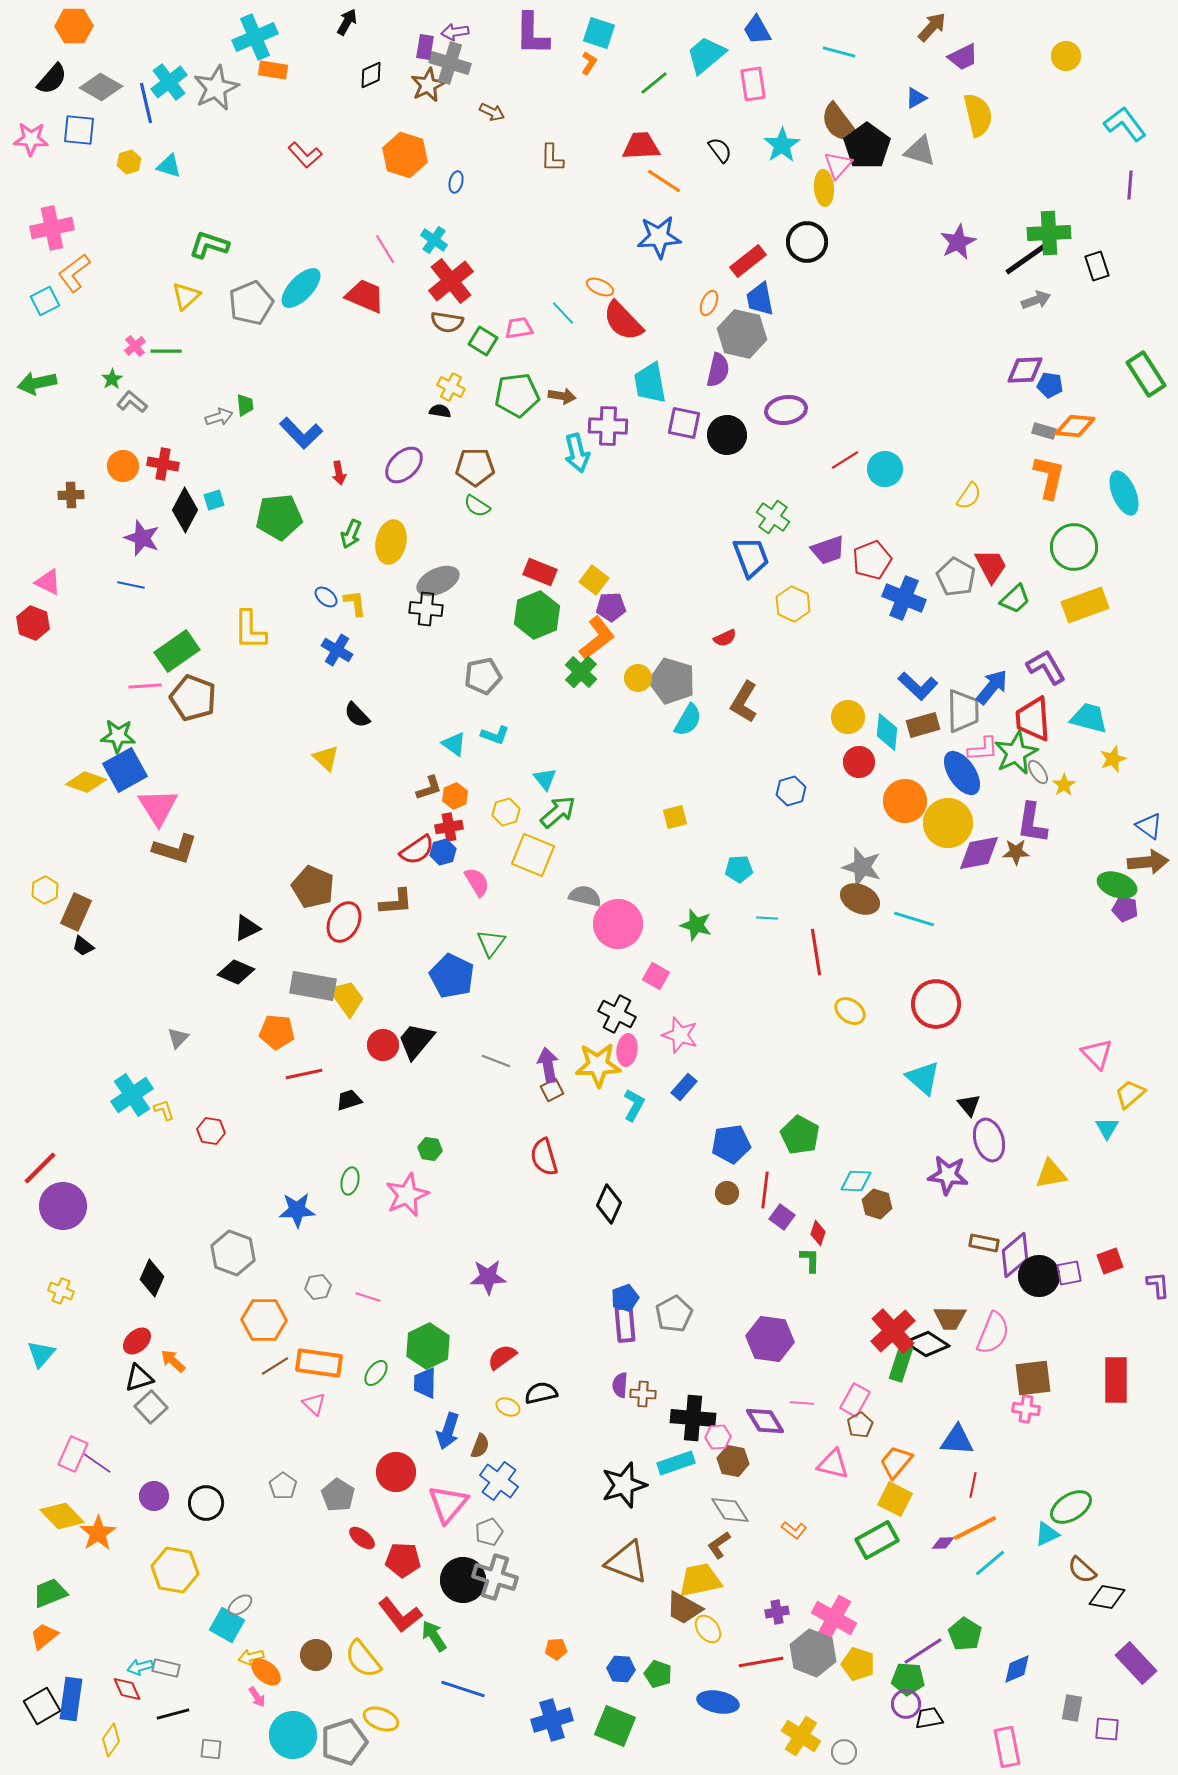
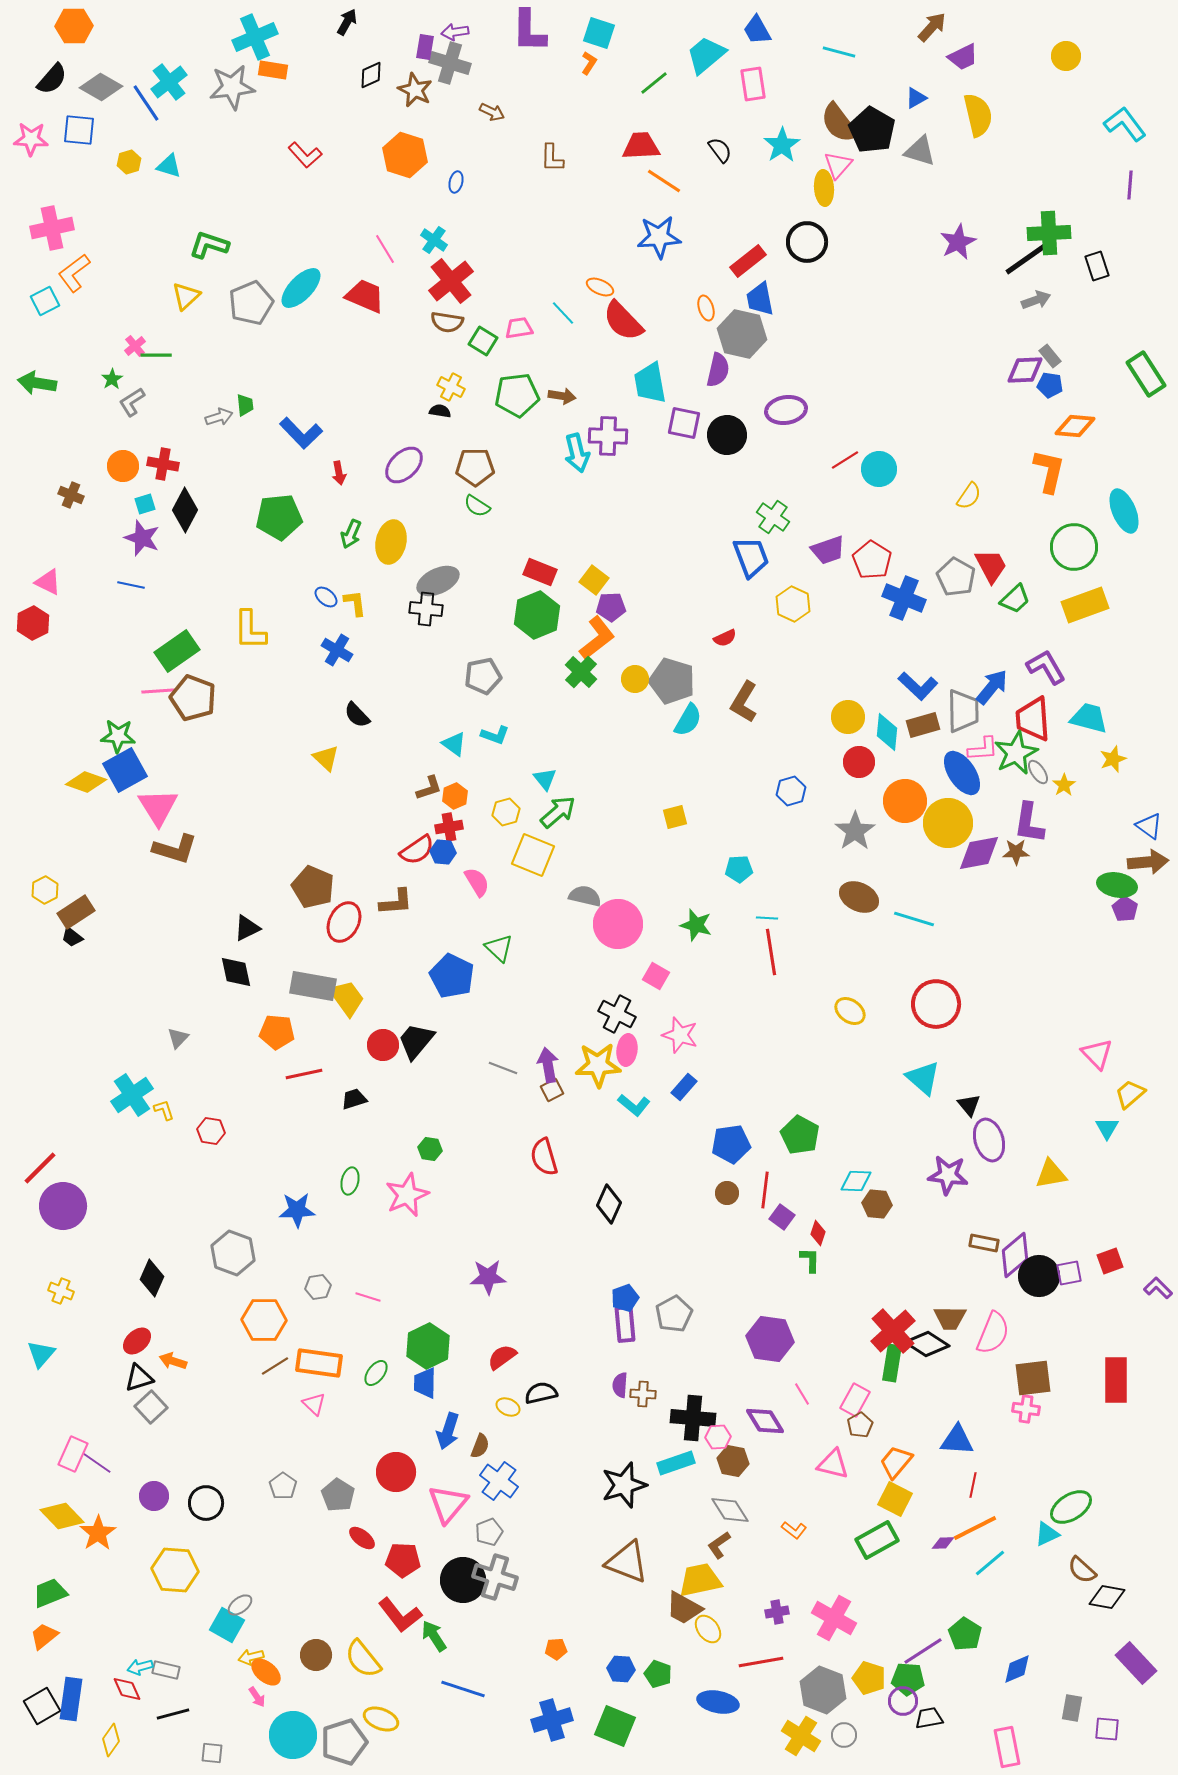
purple L-shape at (532, 34): moved 3 px left, 3 px up
brown star at (428, 85): moved 13 px left, 5 px down; rotated 20 degrees counterclockwise
gray star at (216, 88): moved 16 px right, 1 px up; rotated 18 degrees clockwise
blue line at (146, 103): rotated 21 degrees counterclockwise
black pentagon at (867, 146): moved 5 px right, 16 px up; rotated 6 degrees counterclockwise
orange ellipse at (709, 303): moved 3 px left, 5 px down; rotated 40 degrees counterclockwise
green line at (166, 351): moved 10 px left, 4 px down
green arrow at (37, 383): rotated 21 degrees clockwise
gray L-shape at (132, 402): rotated 72 degrees counterclockwise
purple cross at (608, 426): moved 10 px down
gray rectangle at (1044, 431): moved 6 px right, 75 px up; rotated 35 degrees clockwise
cyan circle at (885, 469): moved 6 px left
orange L-shape at (1049, 477): moved 6 px up
cyan ellipse at (1124, 493): moved 18 px down
brown cross at (71, 495): rotated 25 degrees clockwise
cyan square at (214, 500): moved 69 px left, 4 px down
red pentagon at (872, 560): rotated 18 degrees counterclockwise
red hexagon at (33, 623): rotated 12 degrees clockwise
yellow circle at (638, 678): moved 3 px left, 1 px down
pink line at (145, 686): moved 13 px right, 5 px down
purple L-shape at (1032, 823): moved 3 px left
blue hexagon at (443, 852): rotated 20 degrees clockwise
gray star at (862, 867): moved 7 px left, 36 px up; rotated 21 degrees clockwise
green ellipse at (1117, 885): rotated 9 degrees counterclockwise
brown ellipse at (860, 899): moved 1 px left, 2 px up
purple pentagon at (1125, 909): rotated 20 degrees clockwise
brown rectangle at (76, 912): rotated 33 degrees clockwise
green triangle at (491, 943): moved 8 px right, 5 px down; rotated 24 degrees counterclockwise
black trapezoid at (83, 946): moved 11 px left, 9 px up
red line at (816, 952): moved 45 px left
black diamond at (236, 972): rotated 54 degrees clockwise
gray line at (496, 1061): moved 7 px right, 7 px down
black trapezoid at (349, 1100): moved 5 px right, 1 px up
cyan L-shape at (634, 1105): rotated 100 degrees clockwise
brown hexagon at (877, 1204): rotated 12 degrees counterclockwise
purple L-shape at (1158, 1285): moved 3 px down; rotated 40 degrees counterclockwise
orange arrow at (173, 1361): rotated 24 degrees counterclockwise
green rectangle at (901, 1363): moved 9 px left; rotated 9 degrees counterclockwise
pink line at (802, 1403): moved 9 px up; rotated 55 degrees clockwise
yellow hexagon at (175, 1570): rotated 6 degrees counterclockwise
gray hexagon at (813, 1653): moved 10 px right, 37 px down
yellow pentagon at (858, 1664): moved 11 px right, 14 px down
gray rectangle at (166, 1668): moved 2 px down
purple circle at (906, 1704): moved 3 px left, 3 px up
gray square at (211, 1749): moved 1 px right, 4 px down
gray circle at (844, 1752): moved 17 px up
